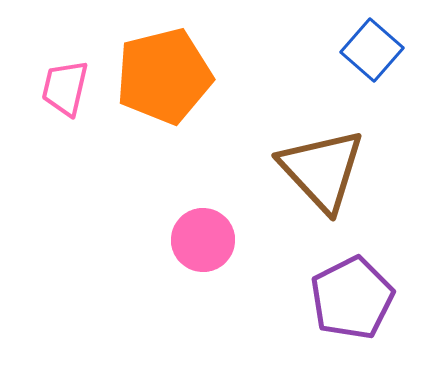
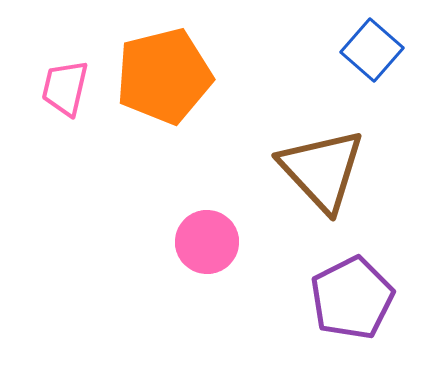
pink circle: moved 4 px right, 2 px down
